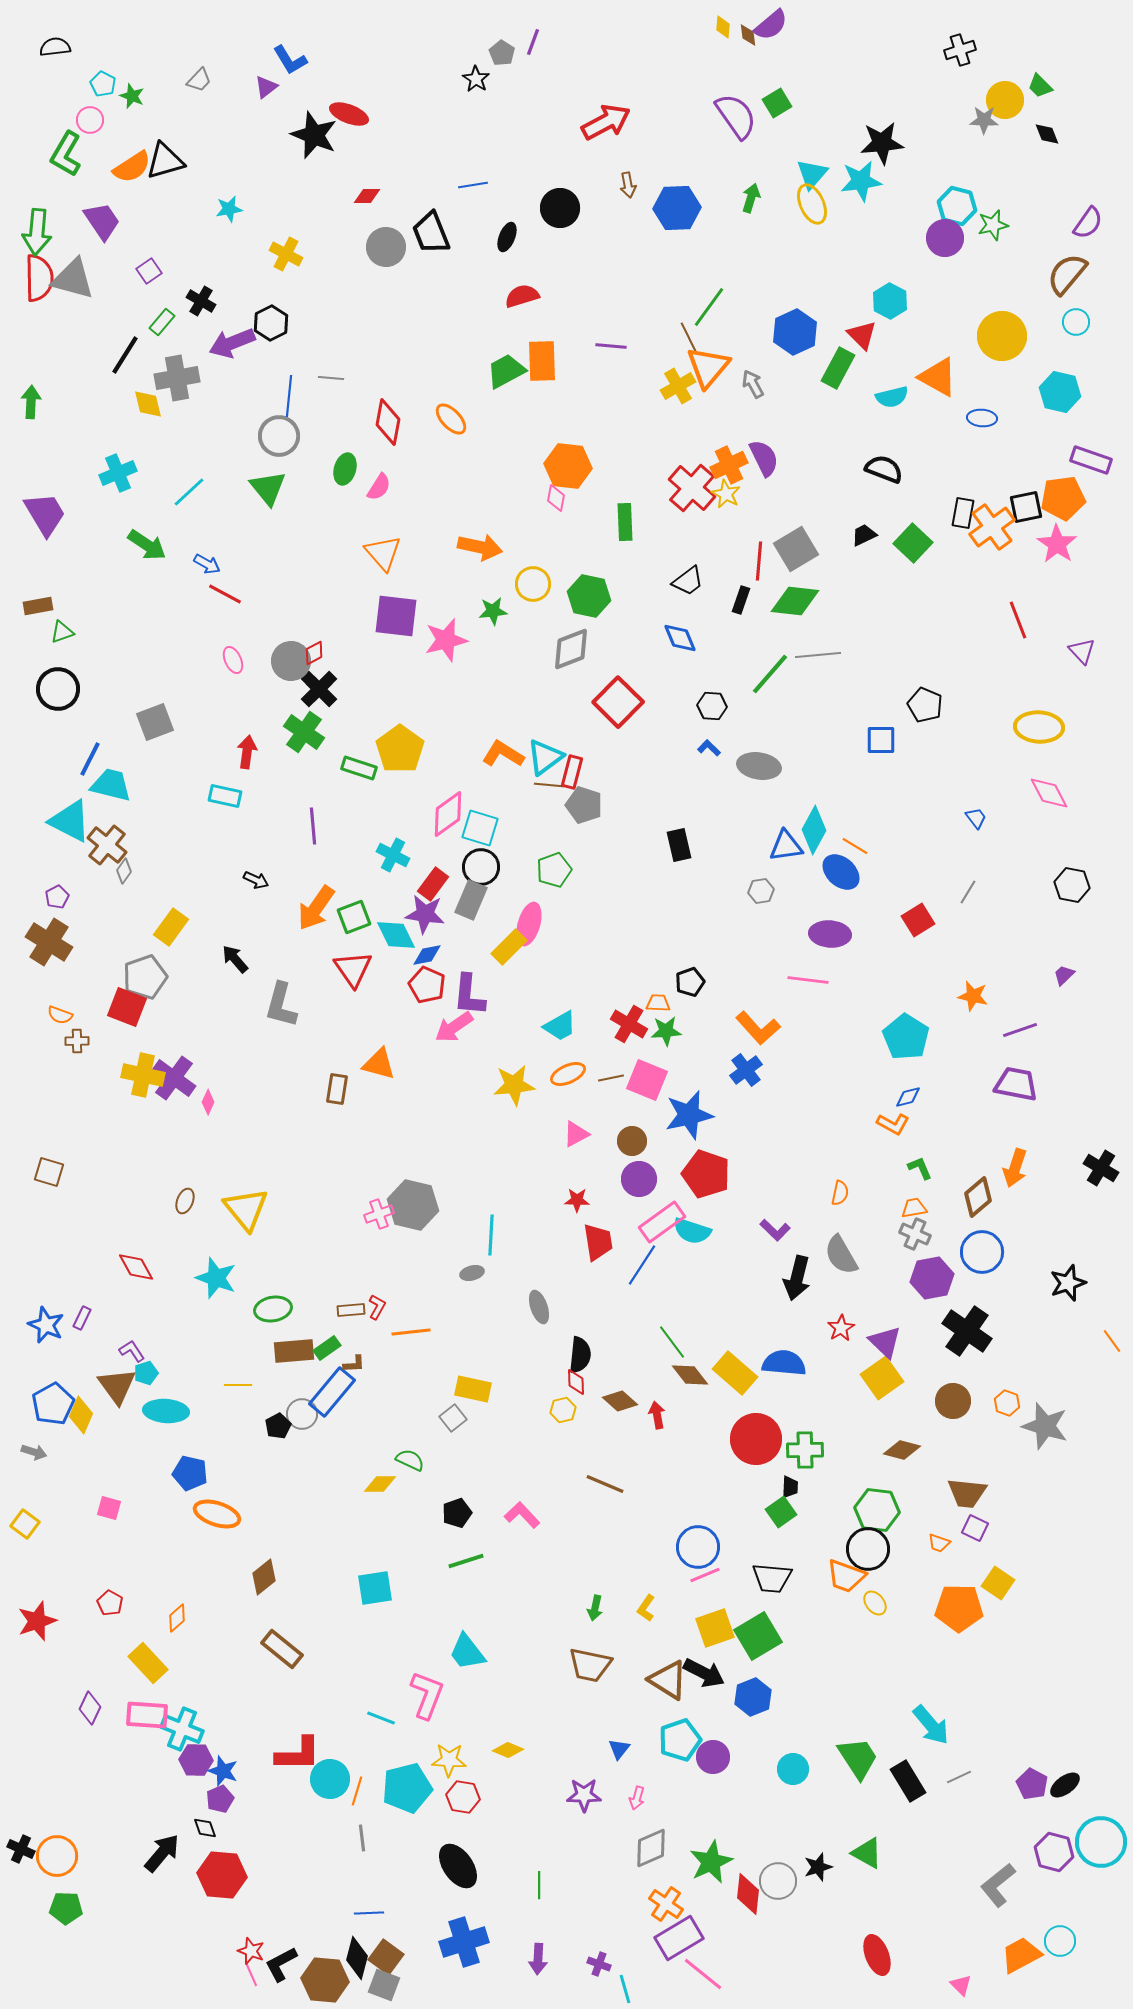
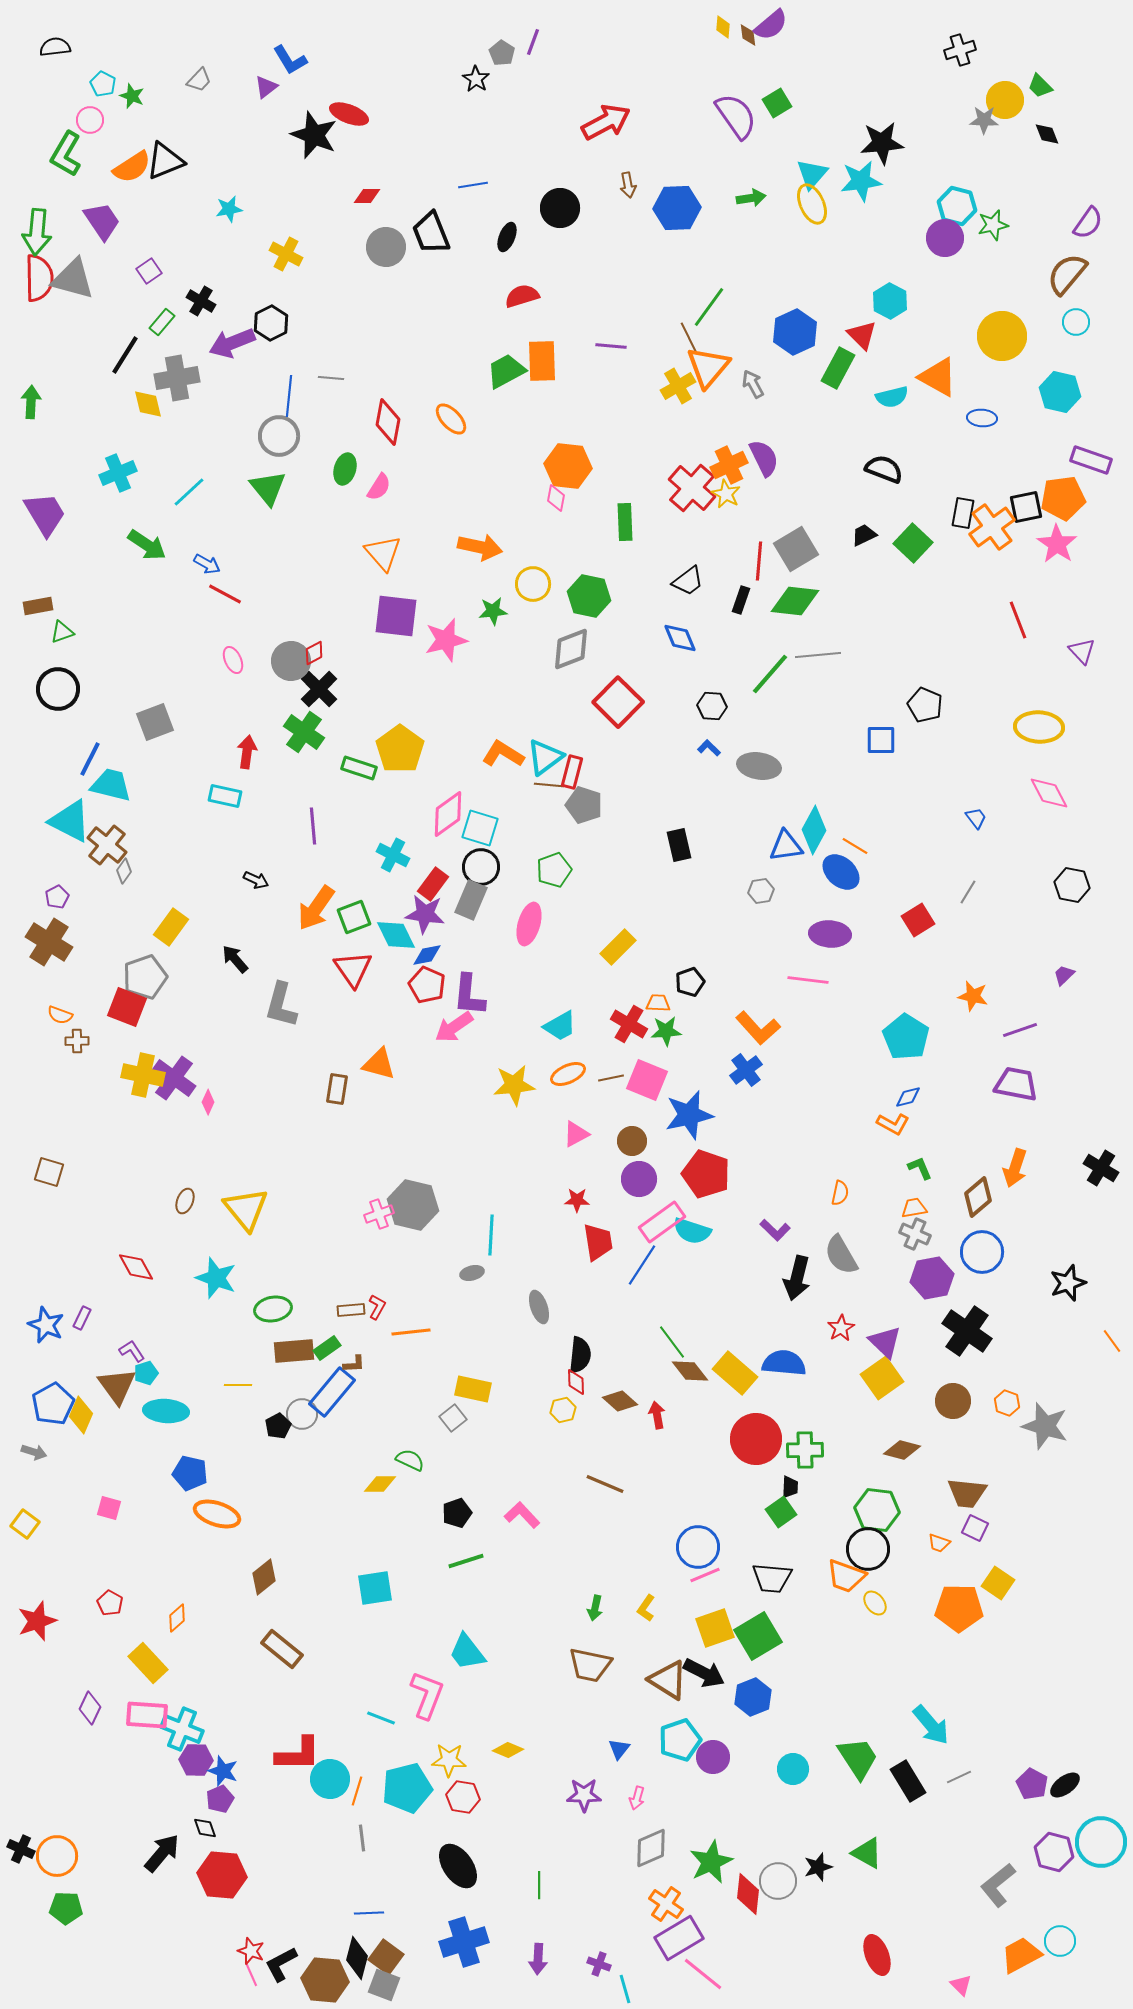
black triangle at (165, 161): rotated 6 degrees counterclockwise
green arrow at (751, 198): rotated 64 degrees clockwise
yellow rectangle at (509, 947): moved 109 px right
brown diamond at (690, 1375): moved 4 px up
